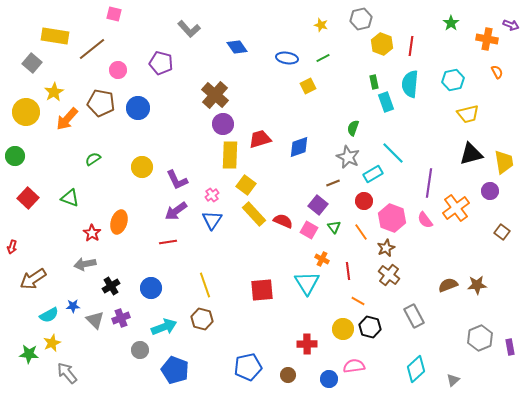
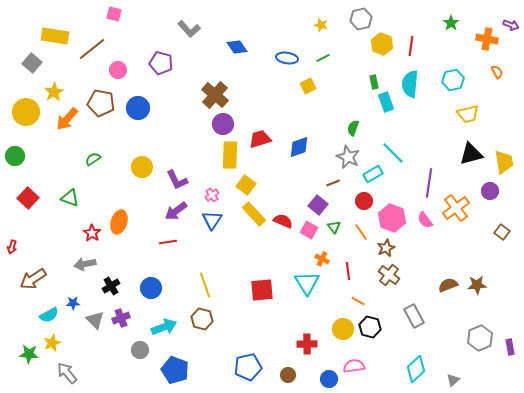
blue star at (73, 306): moved 3 px up
